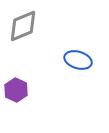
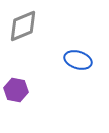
purple hexagon: rotated 15 degrees counterclockwise
